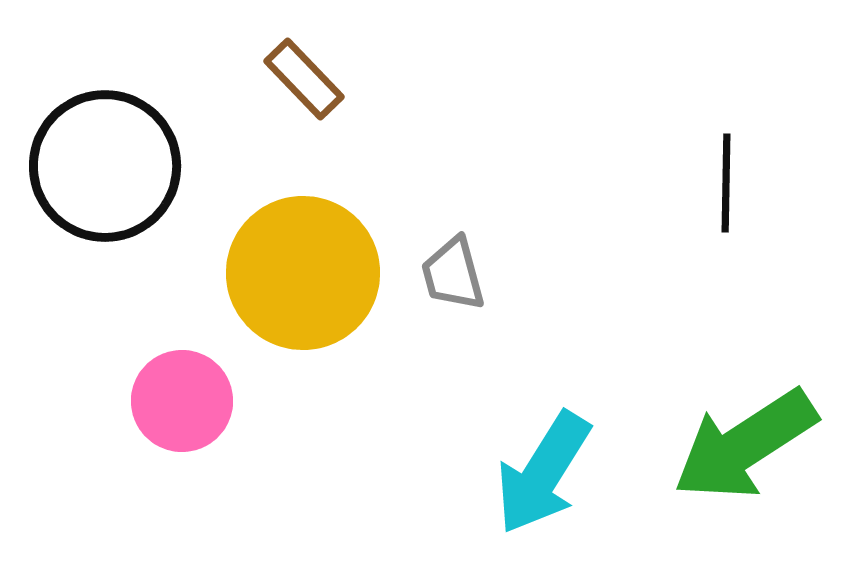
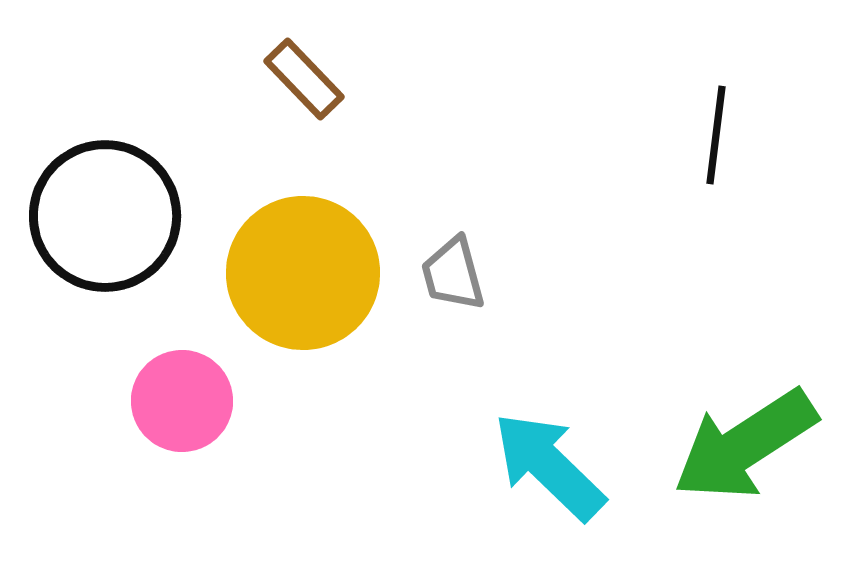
black circle: moved 50 px down
black line: moved 10 px left, 48 px up; rotated 6 degrees clockwise
cyan arrow: moved 6 px right, 7 px up; rotated 102 degrees clockwise
